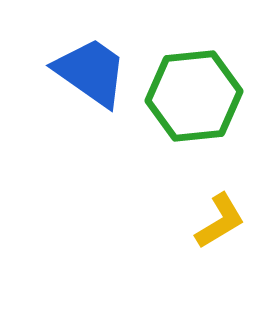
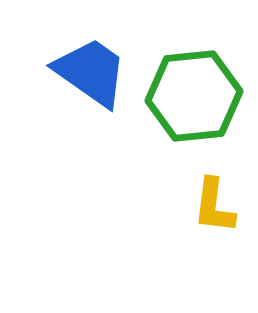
yellow L-shape: moved 6 px left, 15 px up; rotated 128 degrees clockwise
